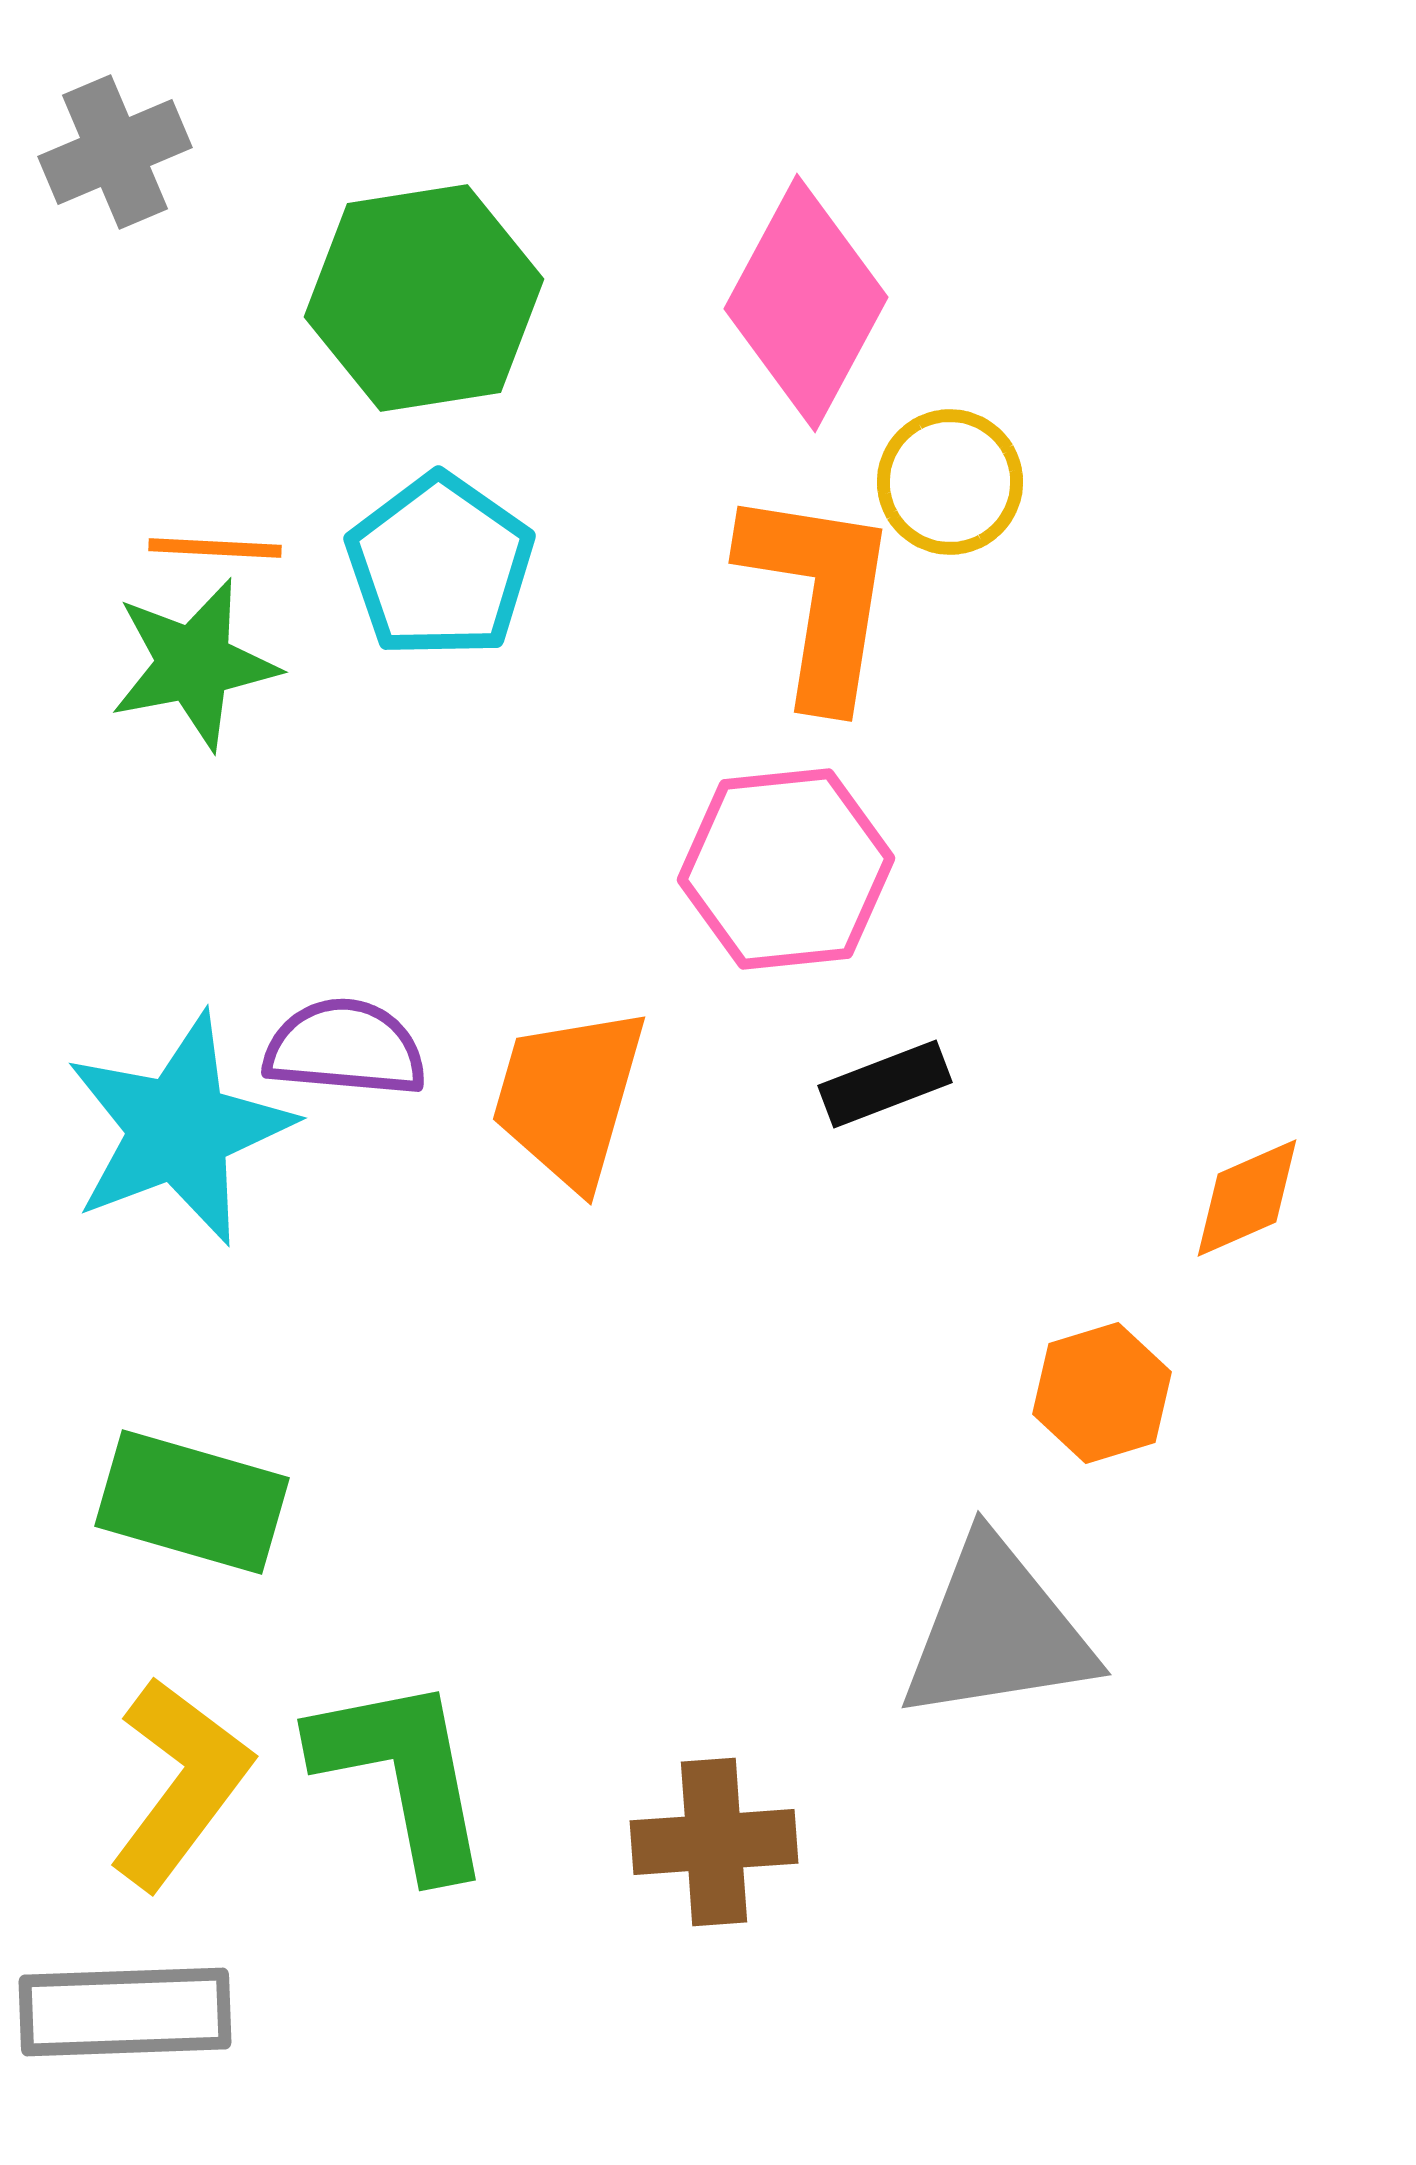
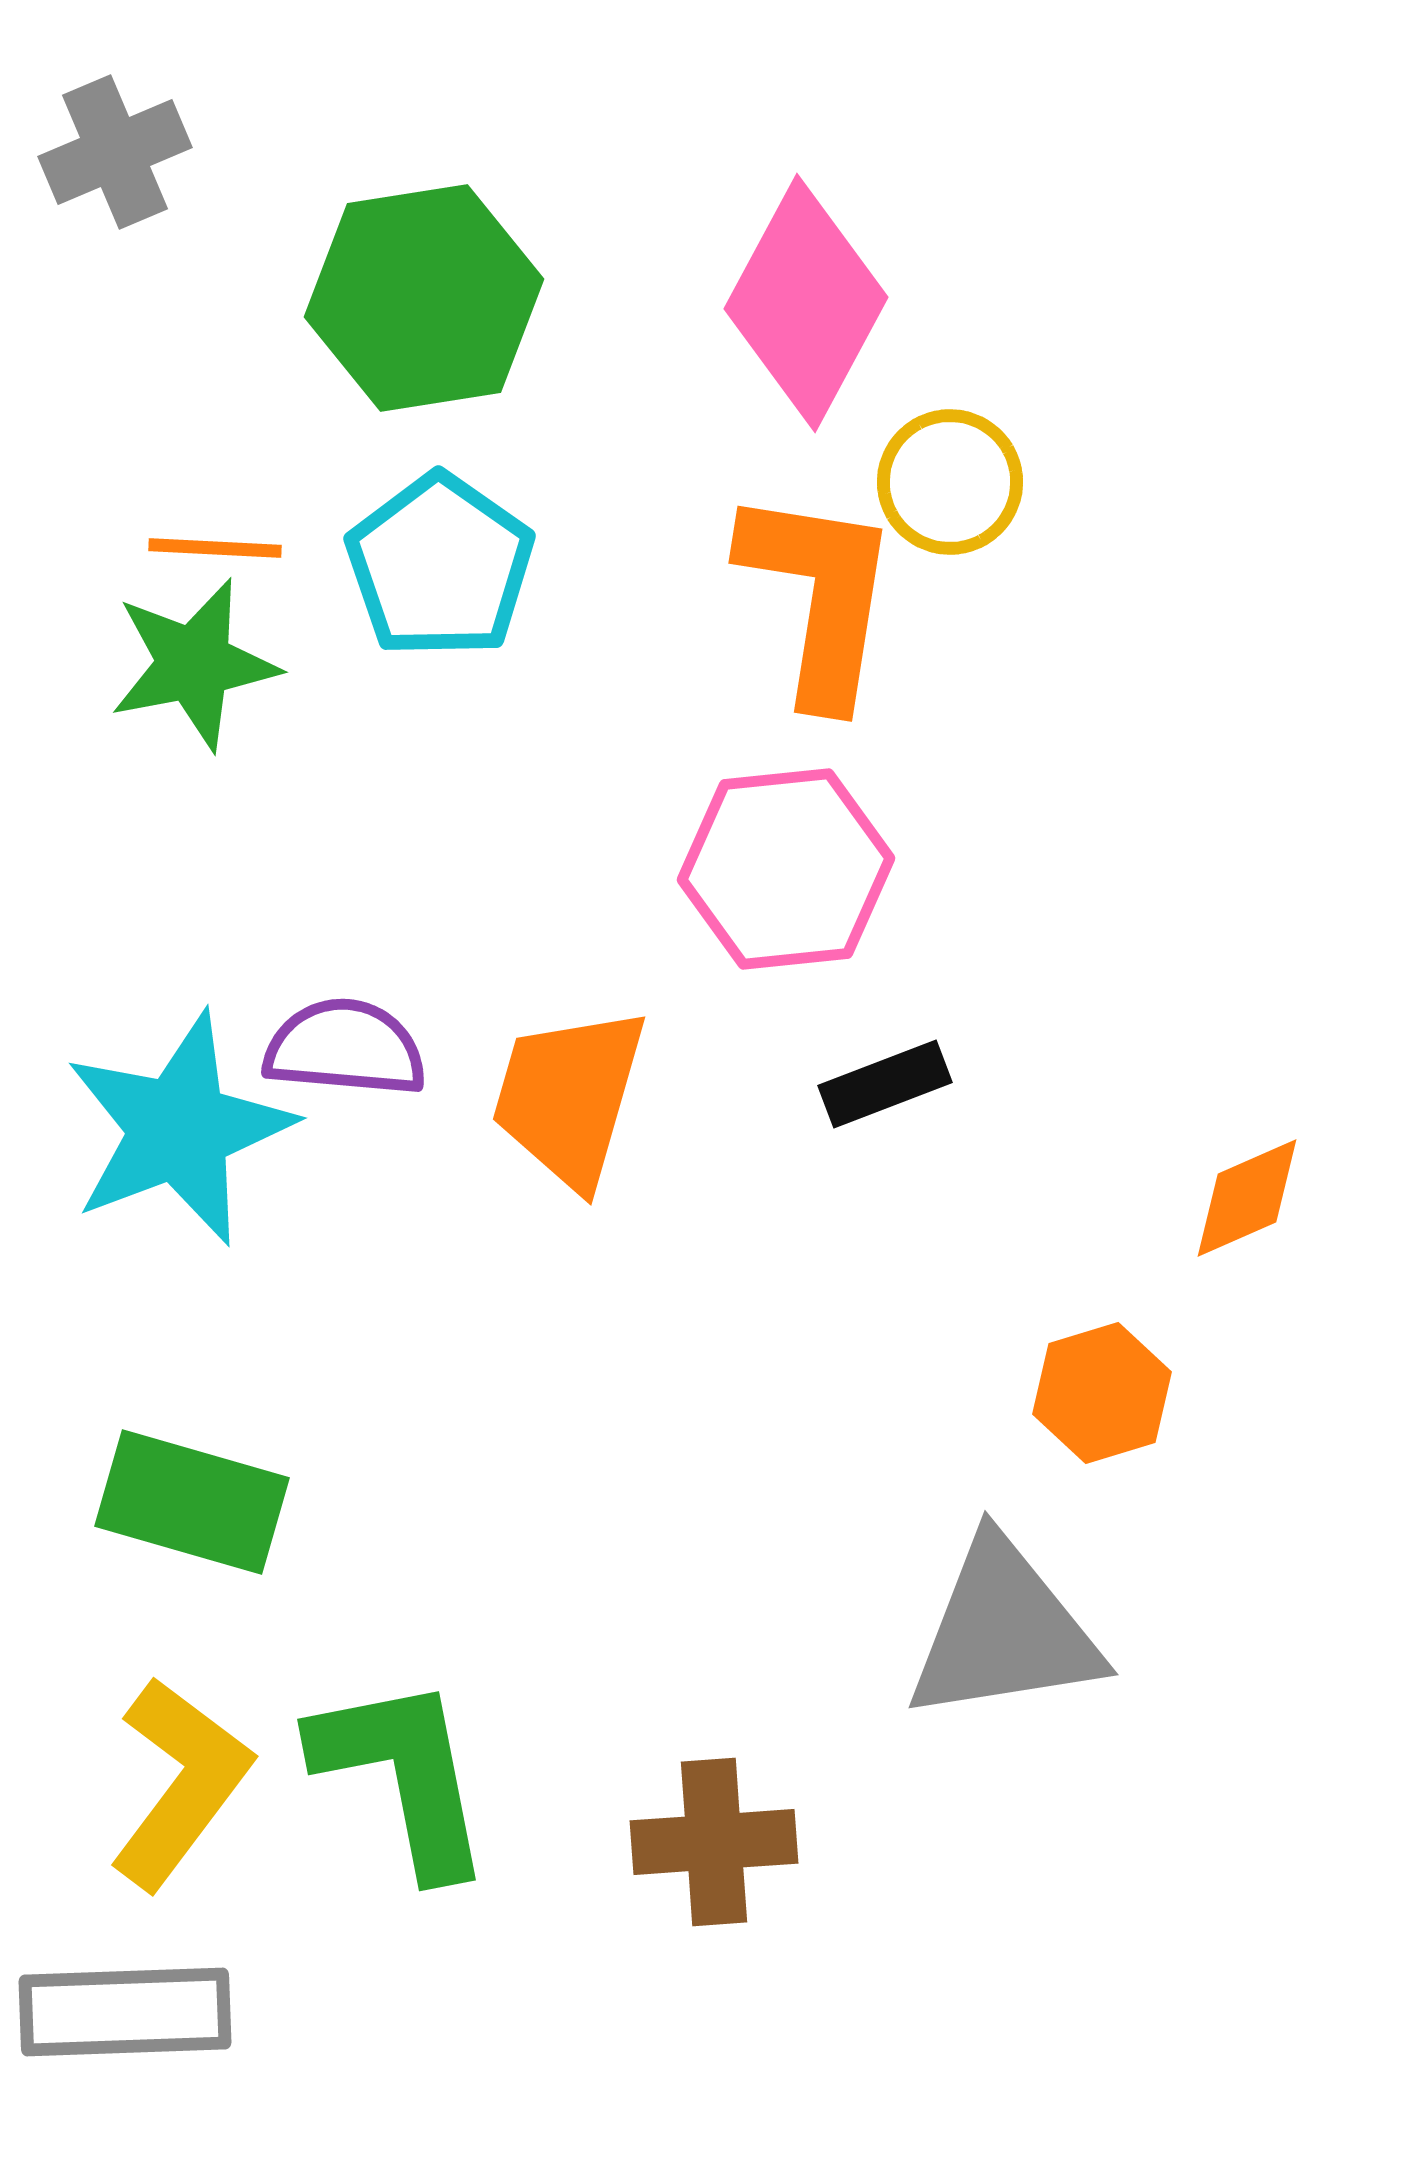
gray triangle: moved 7 px right
